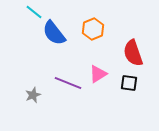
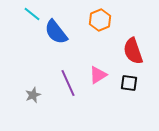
cyan line: moved 2 px left, 2 px down
orange hexagon: moved 7 px right, 9 px up
blue semicircle: moved 2 px right, 1 px up
red semicircle: moved 2 px up
pink triangle: moved 1 px down
purple line: rotated 44 degrees clockwise
